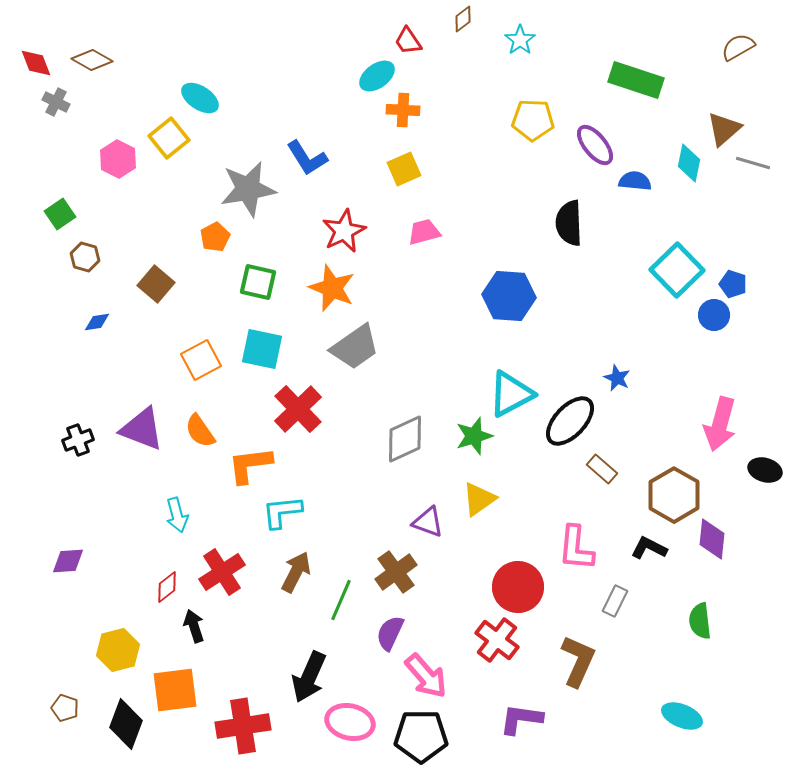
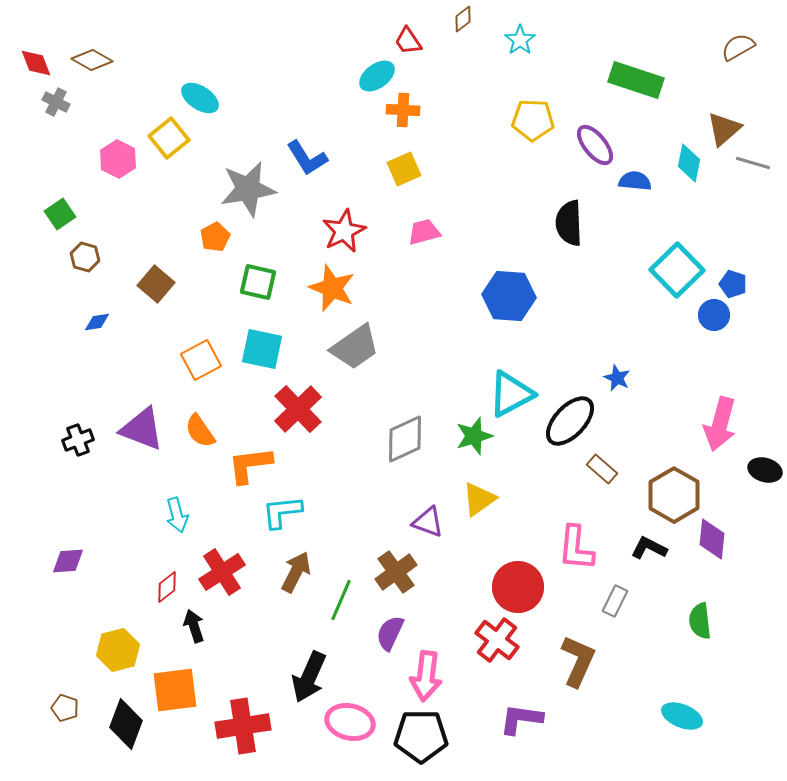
pink arrow at (426, 676): rotated 48 degrees clockwise
